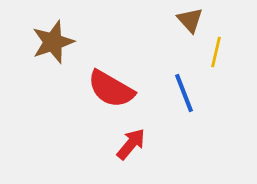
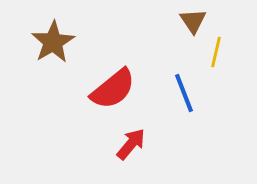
brown triangle: moved 3 px right, 1 px down; rotated 8 degrees clockwise
brown star: rotated 12 degrees counterclockwise
red semicircle: moved 2 px right; rotated 69 degrees counterclockwise
